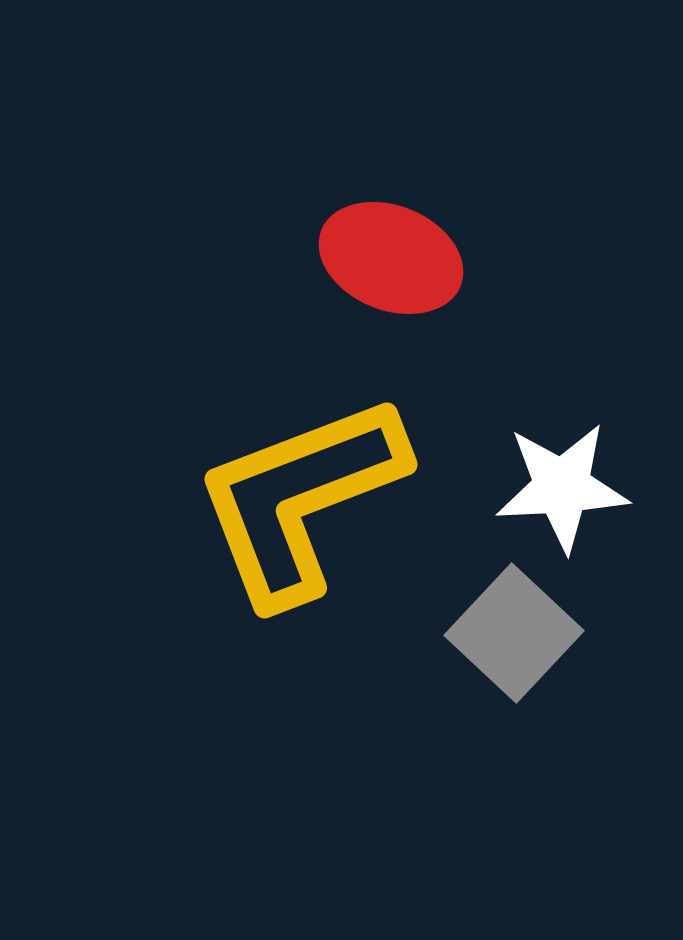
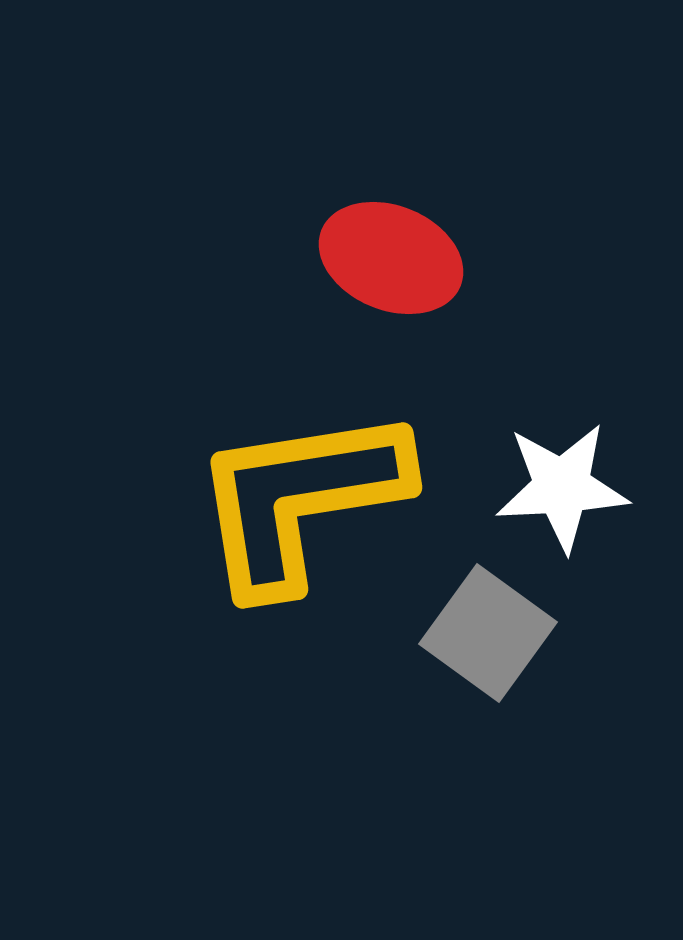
yellow L-shape: rotated 12 degrees clockwise
gray square: moved 26 px left; rotated 7 degrees counterclockwise
